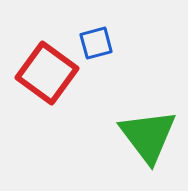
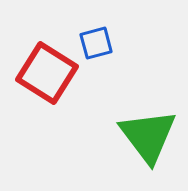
red square: rotated 4 degrees counterclockwise
